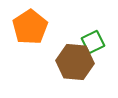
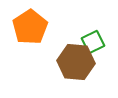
brown hexagon: moved 1 px right
